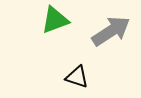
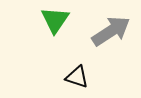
green triangle: rotated 36 degrees counterclockwise
